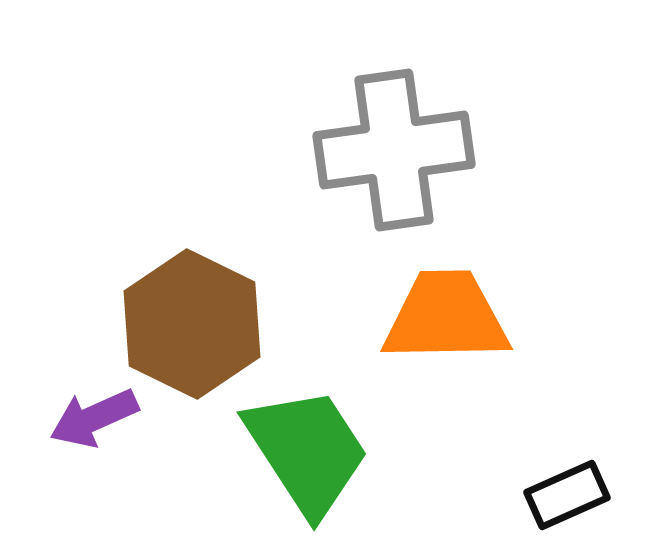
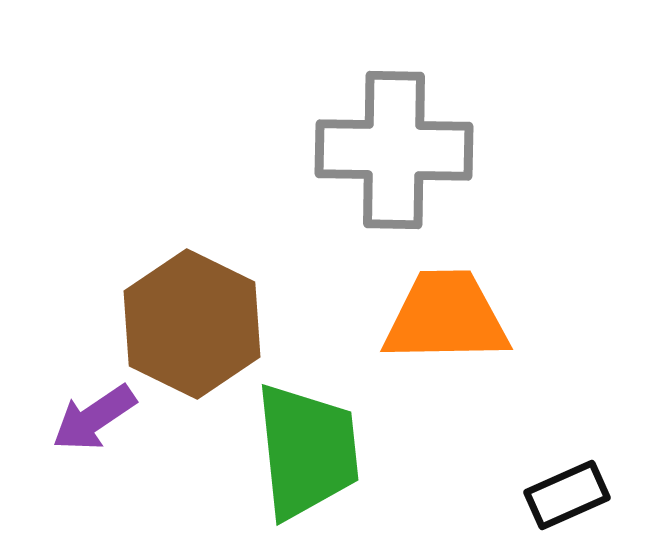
gray cross: rotated 9 degrees clockwise
purple arrow: rotated 10 degrees counterclockwise
green trapezoid: rotated 27 degrees clockwise
